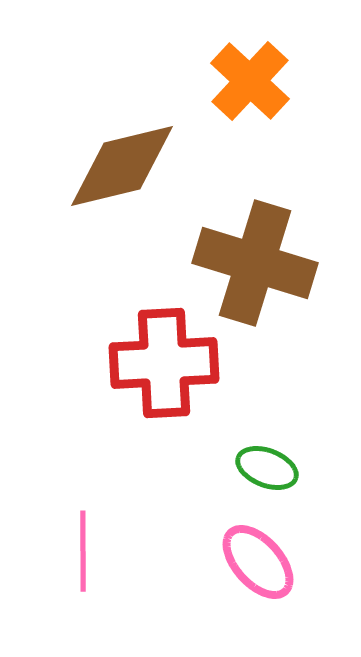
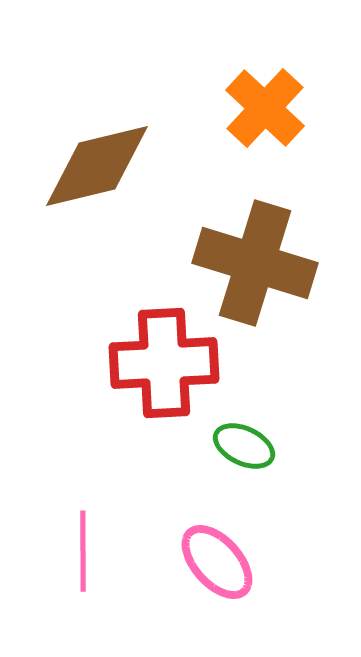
orange cross: moved 15 px right, 27 px down
brown diamond: moved 25 px left
green ellipse: moved 23 px left, 22 px up; rotated 4 degrees clockwise
pink ellipse: moved 41 px left
